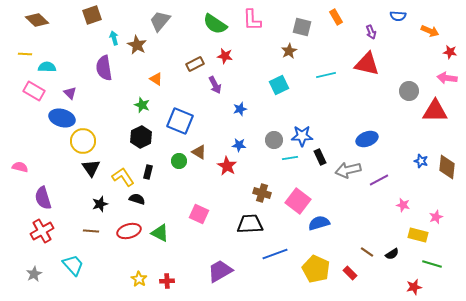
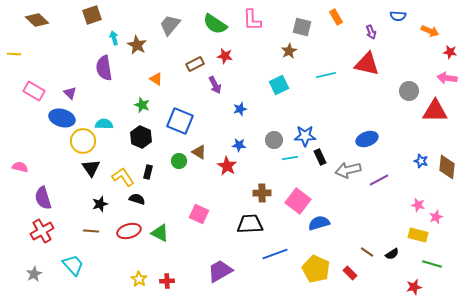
gray trapezoid at (160, 21): moved 10 px right, 4 px down
yellow line at (25, 54): moved 11 px left
cyan semicircle at (47, 67): moved 57 px right, 57 px down
blue star at (302, 136): moved 3 px right
black hexagon at (141, 137): rotated 10 degrees counterclockwise
brown cross at (262, 193): rotated 18 degrees counterclockwise
pink star at (403, 205): moved 15 px right
